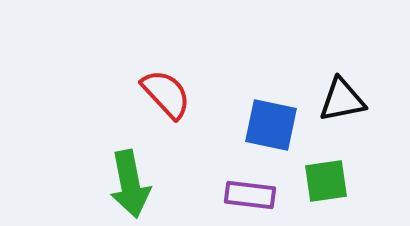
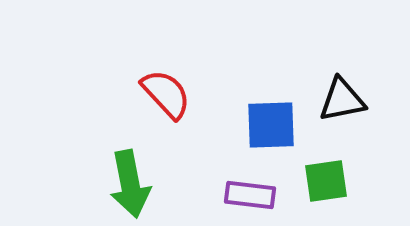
blue square: rotated 14 degrees counterclockwise
